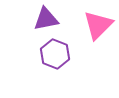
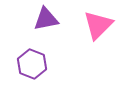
purple hexagon: moved 23 px left, 10 px down
